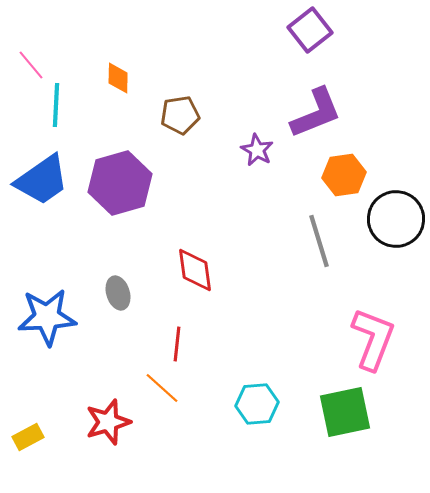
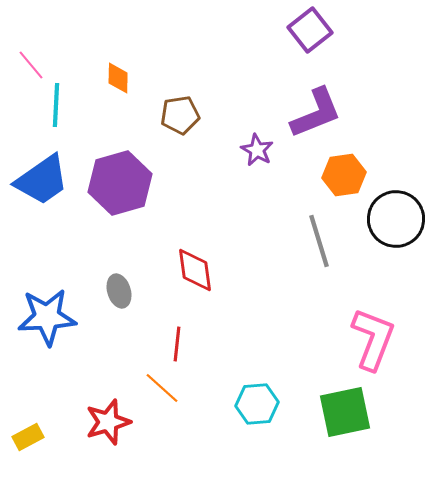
gray ellipse: moved 1 px right, 2 px up
